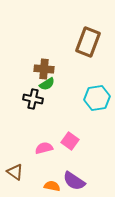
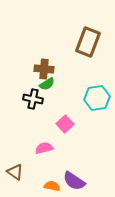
pink square: moved 5 px left, 17 px up; rotated 12 degrees clockwise
